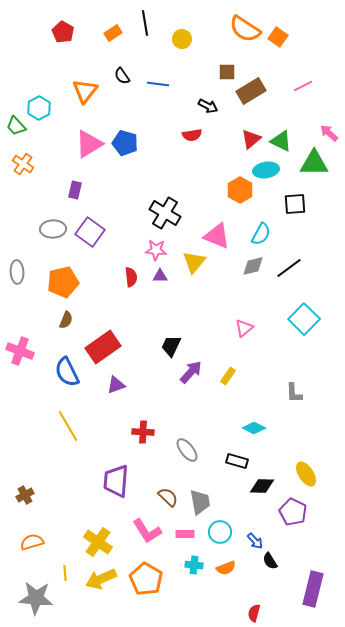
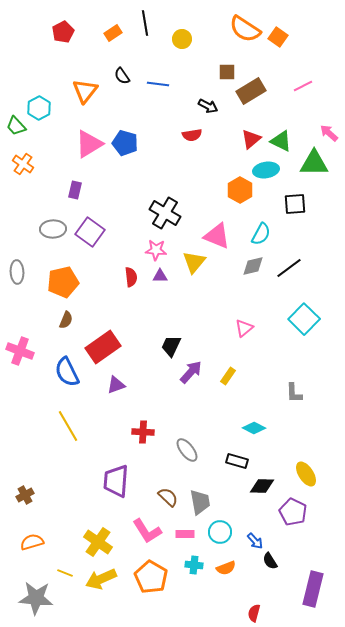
red pentagon at (63, 32): rotated 15 degrees clockwise
yellow line at (65, 573): rotated 63 degrees counterclockwise
orange pentagon at (146, 579): moved 5 px right, 2 px up
